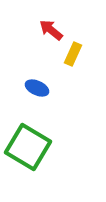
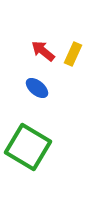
red arrow: moved 8 px left, 21 px down
blue ellipse: rotated 15 degrees clockwise
